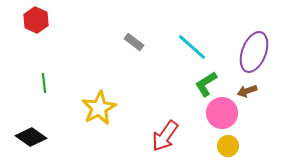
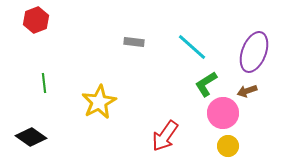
red hexagon: rotated 15 degrees clockwise
gray rectangle: rotated 30 degrees counterclockwise
yellow star: moved 6 px up
pink circle: moved 1 px right
